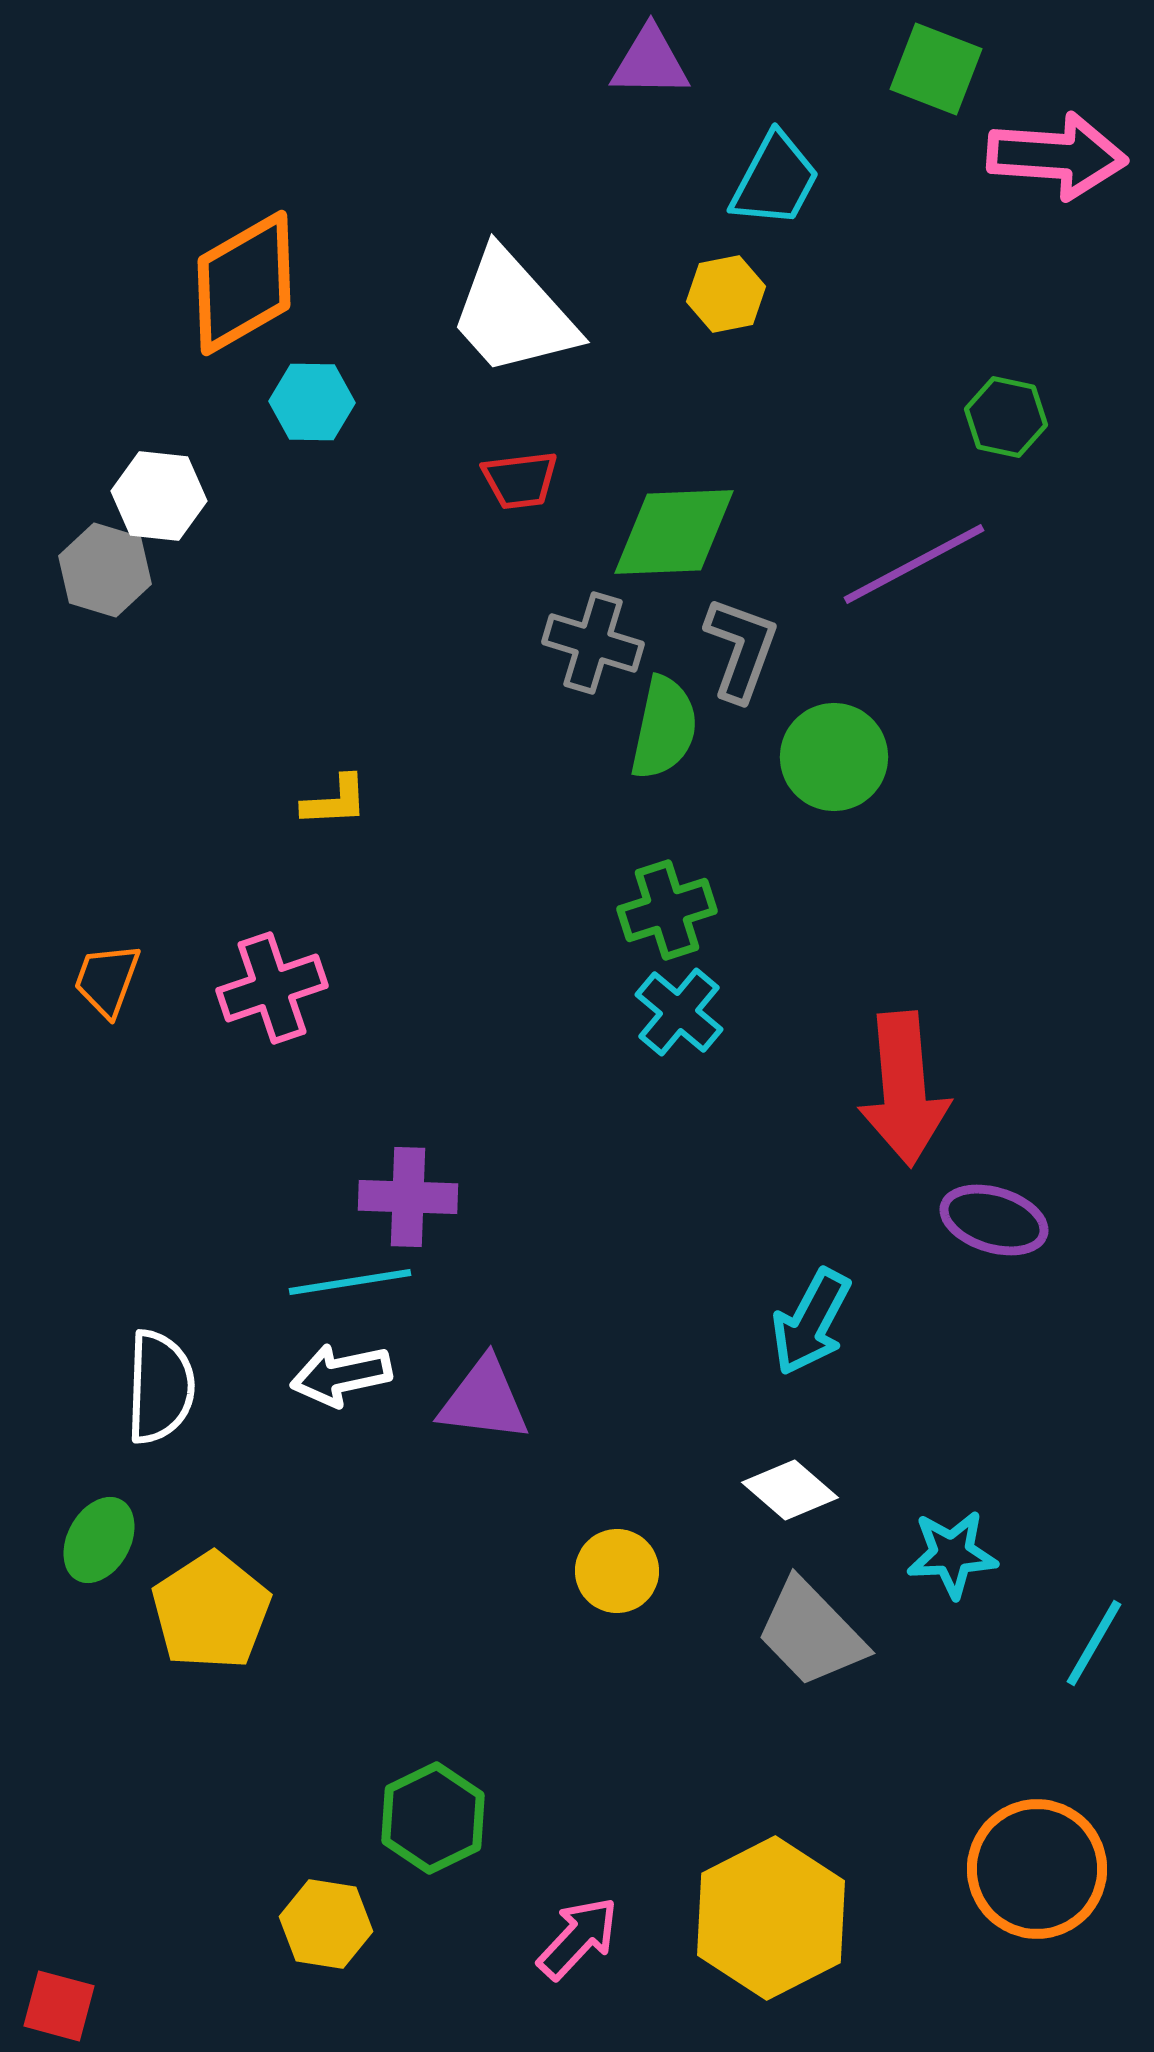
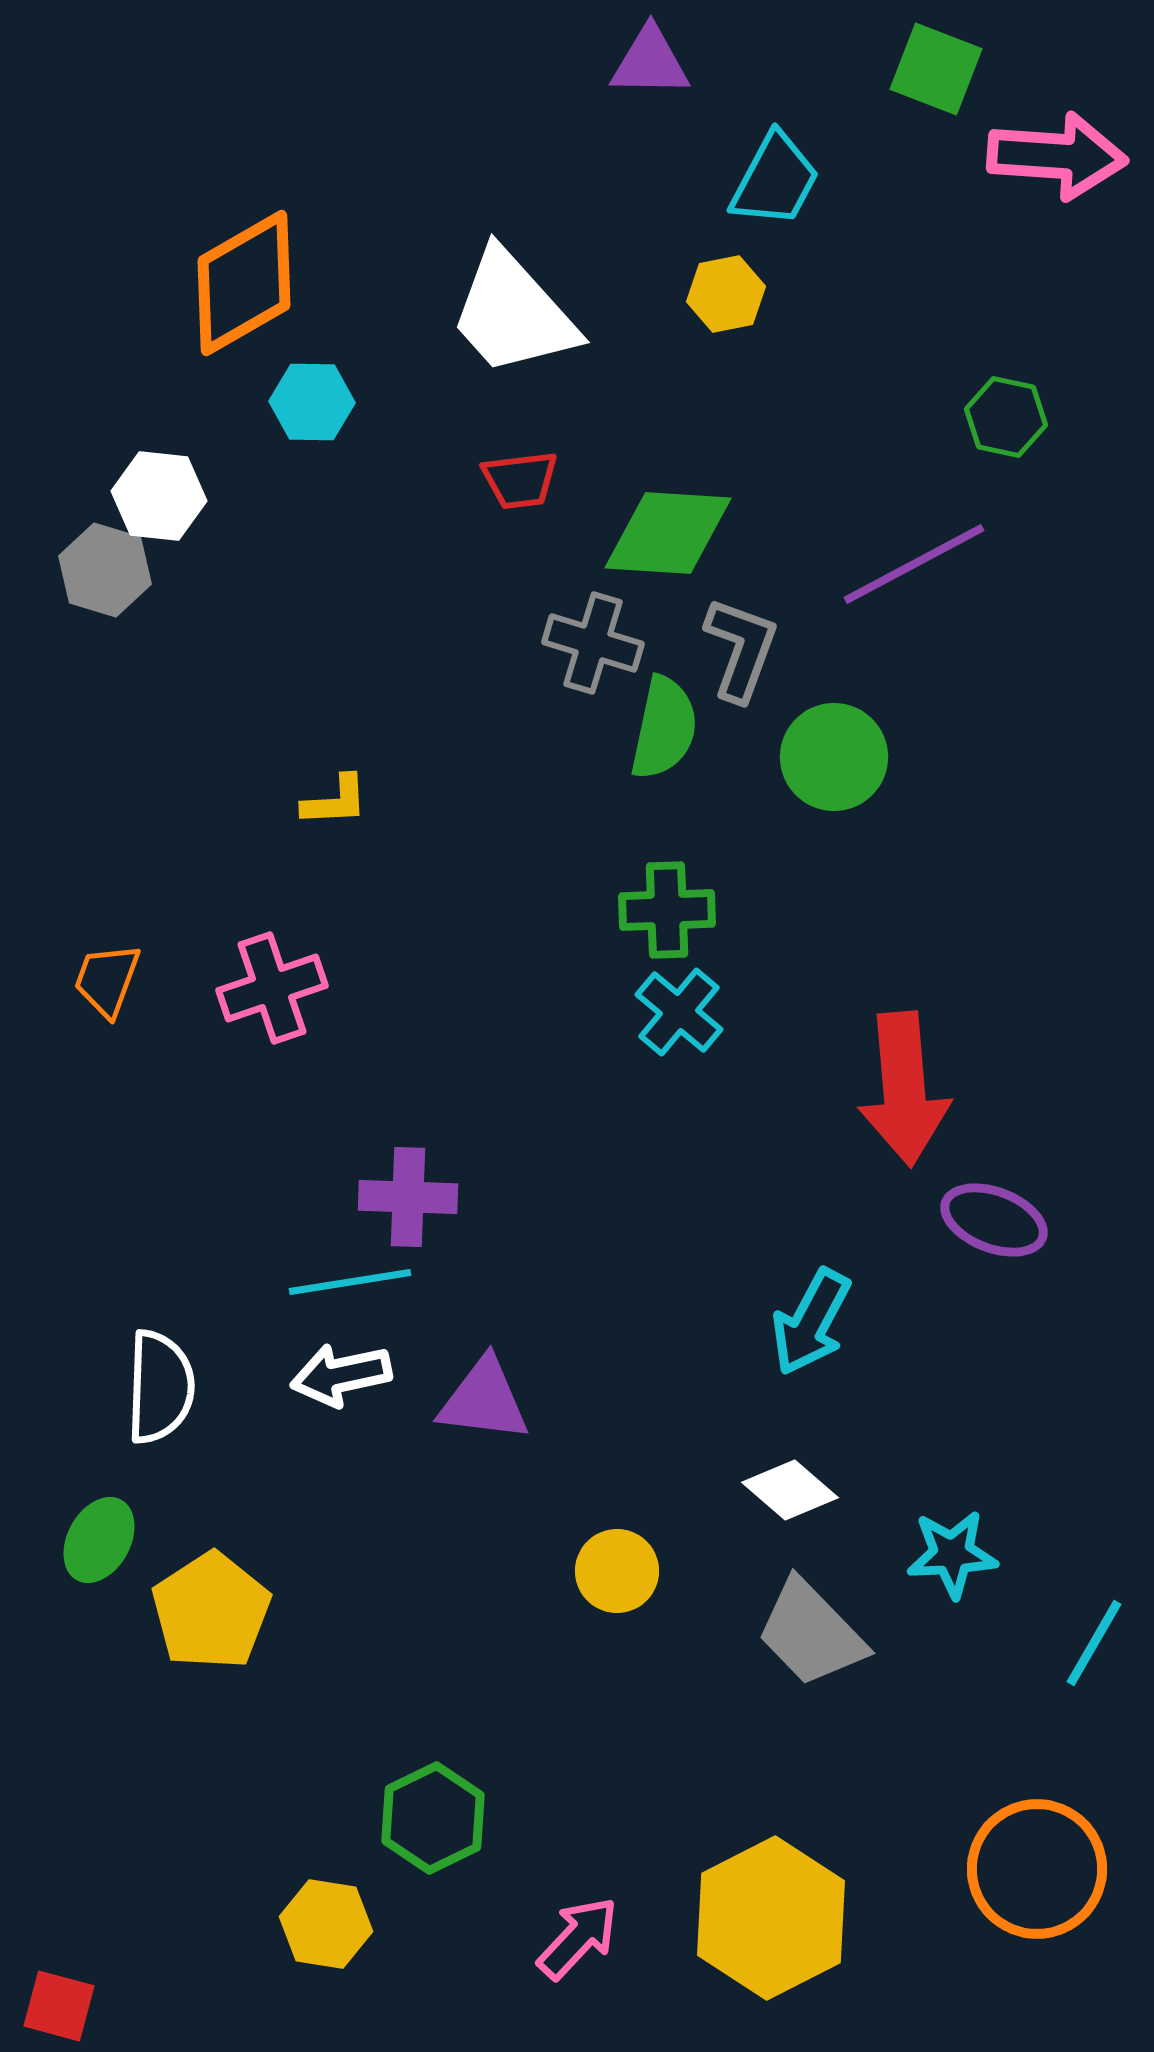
green diamond at (674, 532): moved 6 px left, 1 px down; rotated 6 degrees clockwise
green cross at (667, 910): rotated 16 degrees clockwise
purple ellipse at (994, 1220): rotated 4 degrees clockwise
